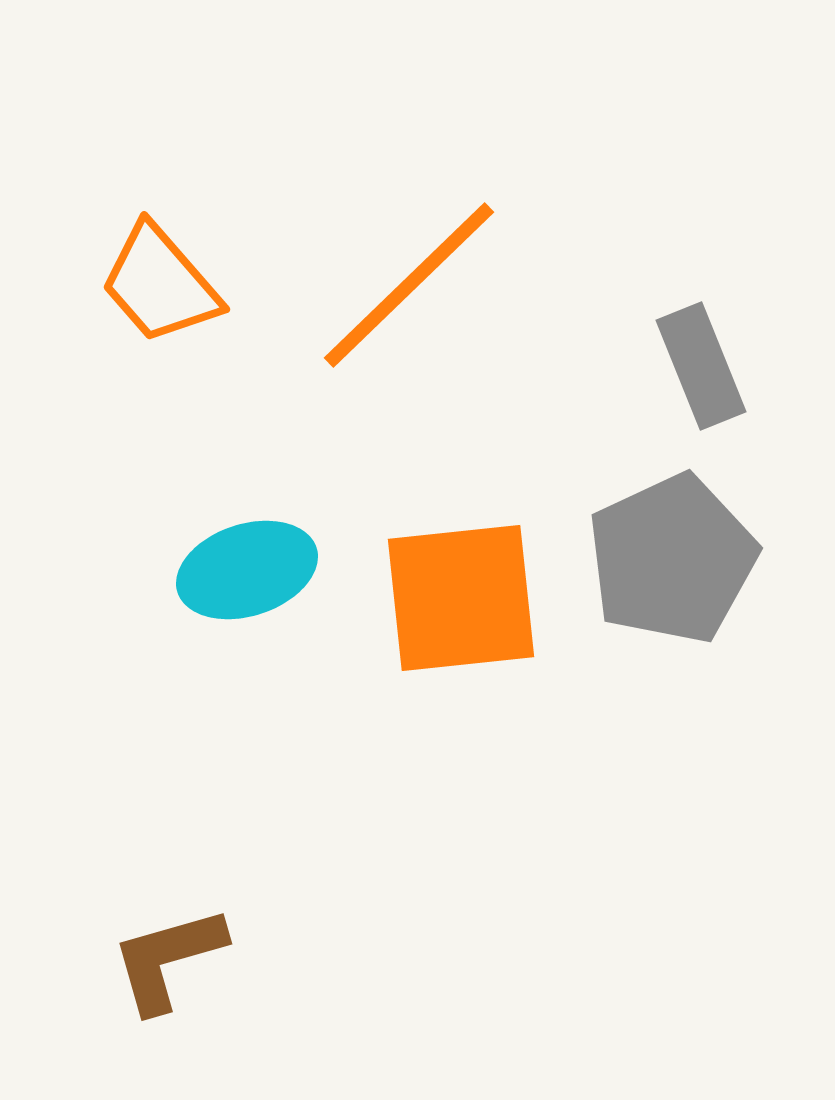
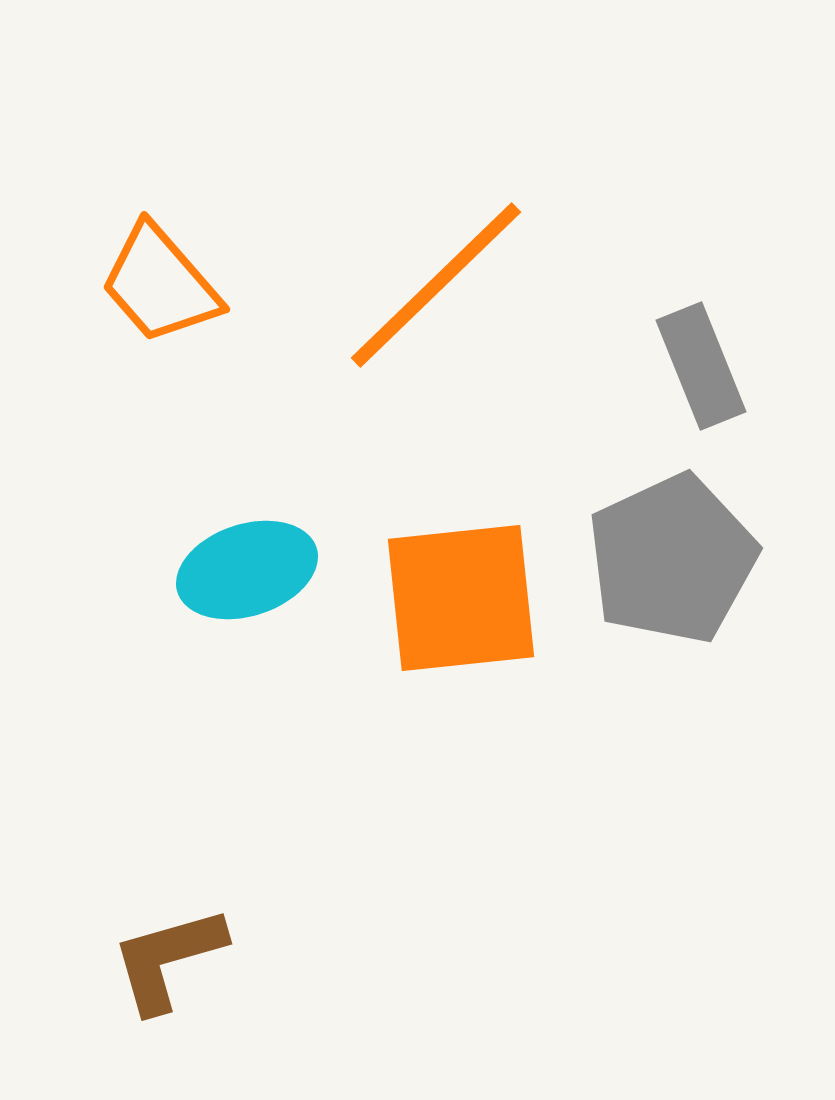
orange line: moved 27 px right
